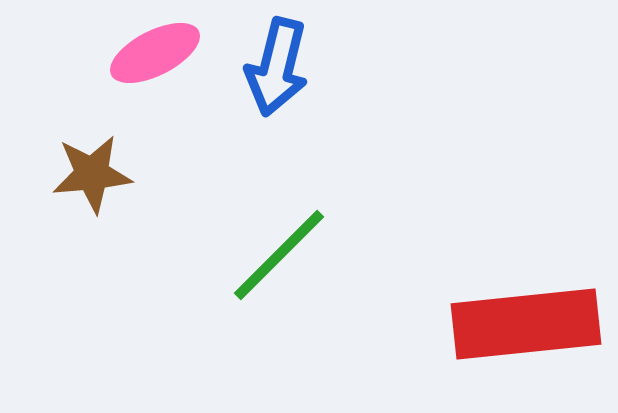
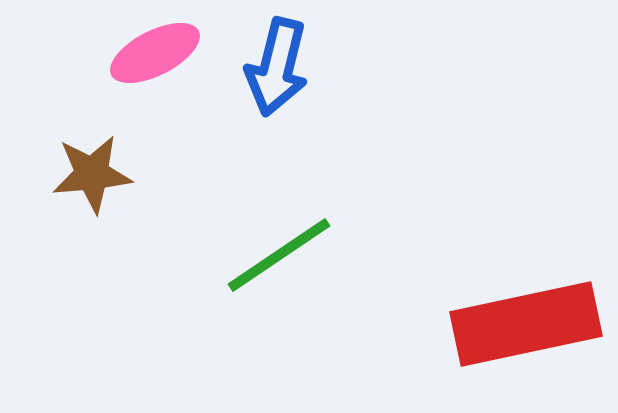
green line: rotated 11 degrees clockwise
red rectangle: rotated 6 degrees counterclockwise
